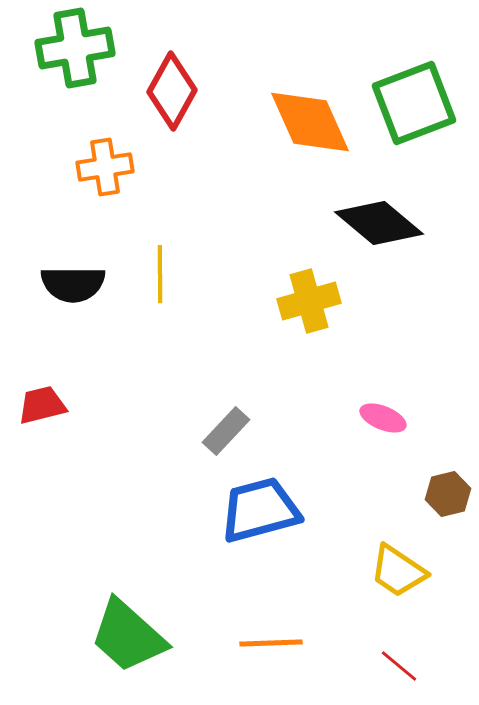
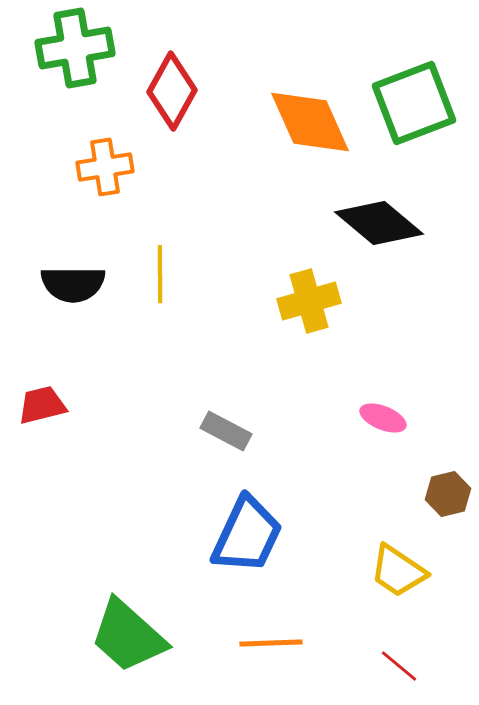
gray rectangle: rotated 75 degrees clockwise
blue trapezoid: moved 13 px left, 25 px down; rotated 130 degrees clockwise
